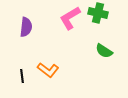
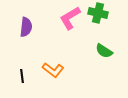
orange L-shape: moved 5 px right
